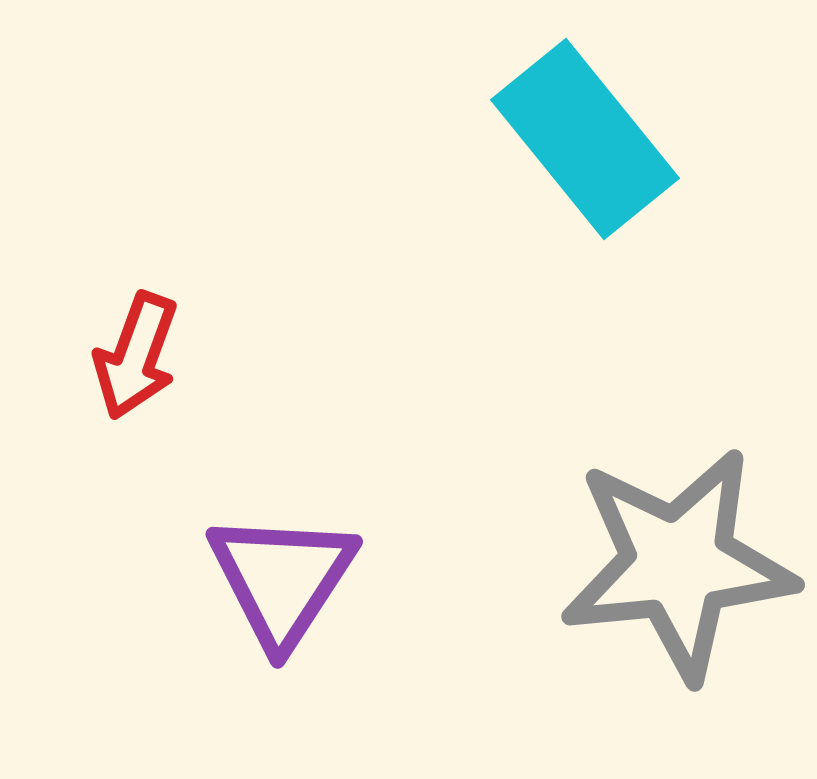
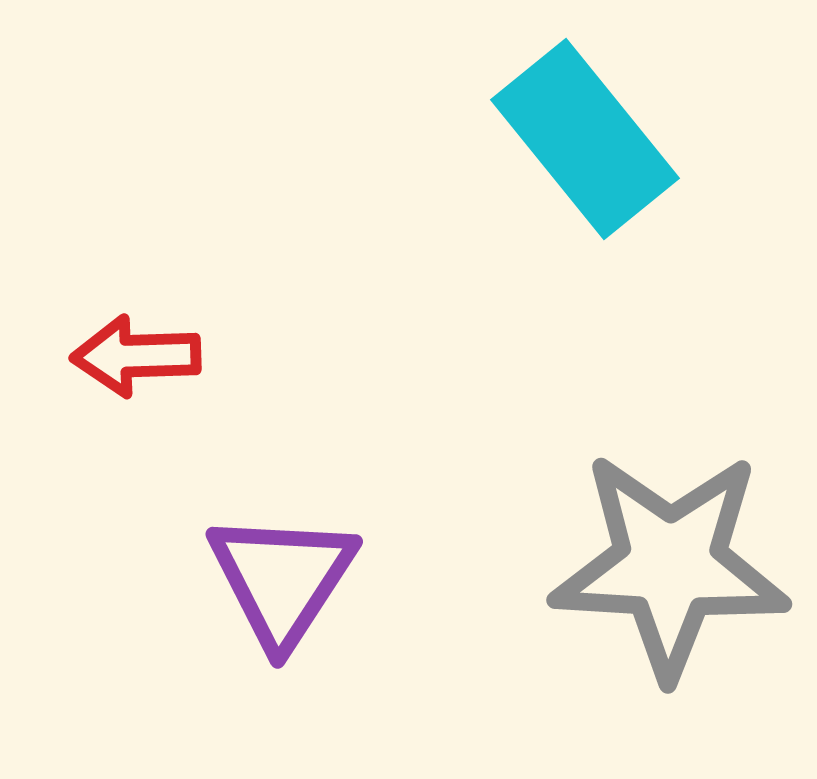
red arrow: rotated 68 degrees clockwise
gray star: moved 8 px left, 1 px down; rotated 9 degrees clockwise
